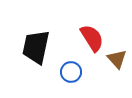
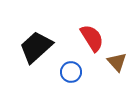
black trapezoid: rotated 36 degrees clockwise
brown triangle: moved 3 px down
